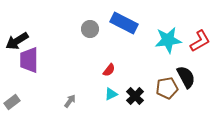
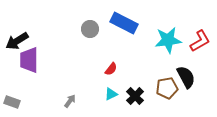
red semicircle: moved 2 px right, 1 px up
gray rectangle: rotated 56 degrees clockwise
